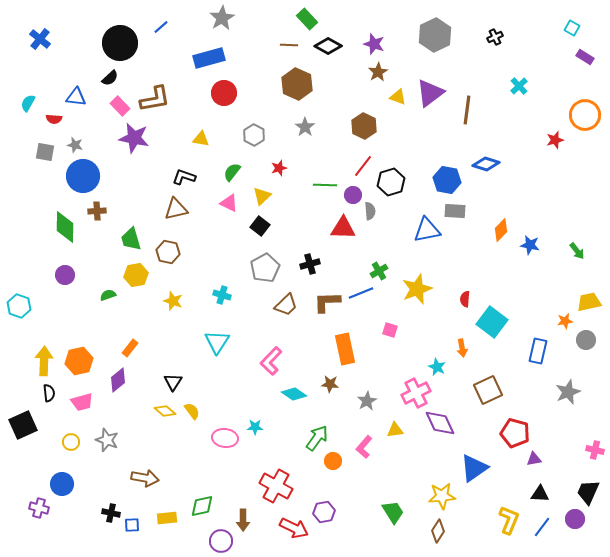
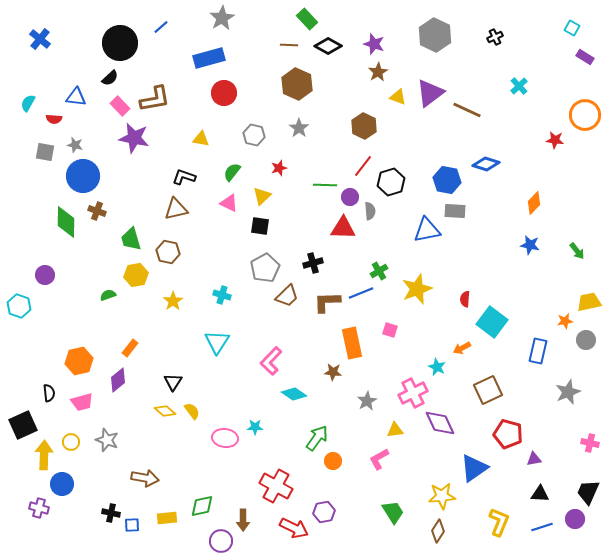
gray hexagon at (435, 35): rotated 8 degrees counterclockwise
brown line at (467, 110): rotated 72 degrees counterclockwise
gray star at (305, 127): moved 6 px left, 1 px down
gray hexagon at (254, 135): rotated 15 degrees counterclockwise
red star at (555, 140): rotated 24 degrees clockwise
purple circle at (353, 195): moved 3 px left, 2 px down
brown cross at (97, 211): rotated 24 degrees clockwise
black square at (260, 226): rotated 30 degrees counterclockwise
green diamond at (65, 227): moved 1 px right, 5 px up
orange diamond at (501, 230): moved 33 px right, 27 px up
black cross at (310, 264): moved 3 px right, 1 px up
purple circle at (65, 275): moved 20 px left
yellow star at (173, 301): rotated 18 degrees clockwise
brown trapezoid at (286, 305): moved 1 px right, 9 px up
orange arrow at (462, 348): rotated 72 degrees clockwise
orange rectangle at (345, 349): moved 7 px right, 6 px up
yellow arrow at (44, 361): moved 94 px down
brown star at (330, 384): moved 3 px right, 12 px up
pink cross at (416, 393): moved 3 px left
red pentagon at (515, 433): moved 7 px left, 1 px down
pink L-shape at (364, 447): moved 15 px right, 12 px down; rotated 20 degrees clockwise
pink cross at (595, 450): moved 5 px left, 7 px up
yellow L-shape at (509, 520): moved 10 px left, 2 px down
blue line at (542, 527): rotated 35 degrees clockwise
